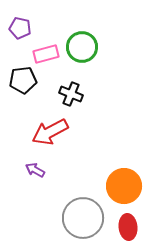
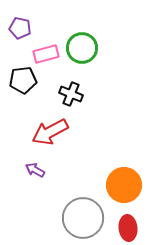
green circle: moved 1 px down
orange circle: moved 1 px up
red ellipse: moved 1 px down
